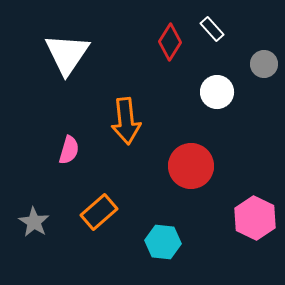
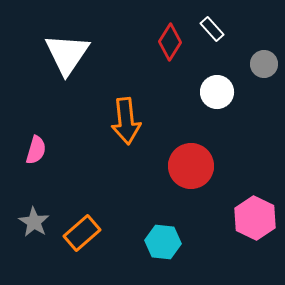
pink semicircle: moved 33 px left
orange rectangle: moved 17 px left, 21 px down
